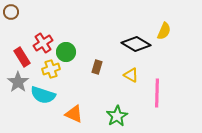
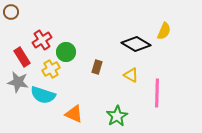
red cross: moved 1 px left, 3 px up
yellow cross: rotated 12 degrees counterclockwise
gray star: rotated 25 degrees counterclockwise
